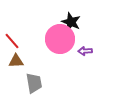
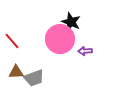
brown triangle: moved 11 px down
gray trapezoid: moved 5 px up; rotated 80 degrees clockwise
